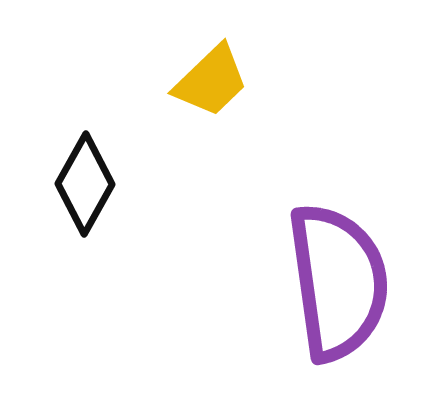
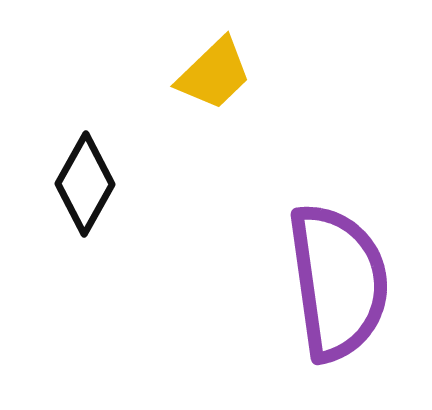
yellow trapezoid: moved 3 px right, 7 px up
